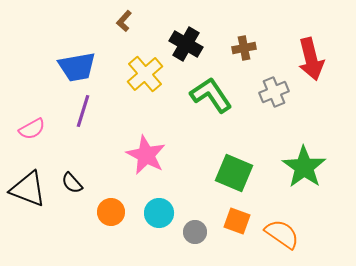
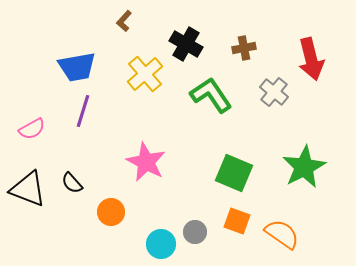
gray cross: rotated 28 degrees counterclockwise
pink star: moved 7 px down
green star: rotated 9 degrees clockwise
cyan circle: moved 2 px right, 31 px down
